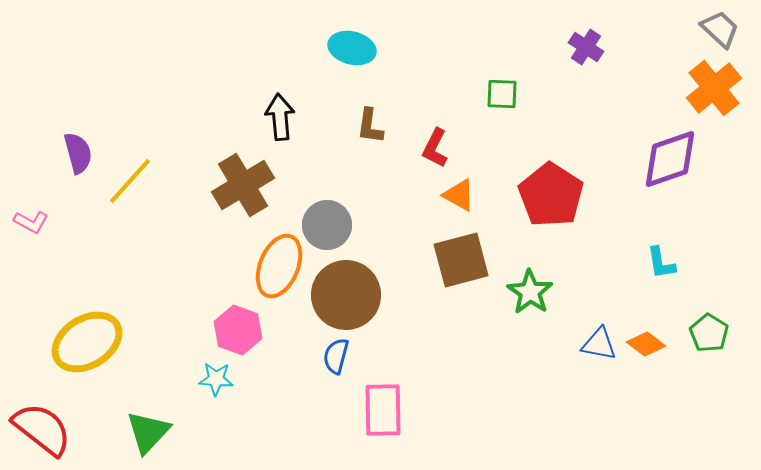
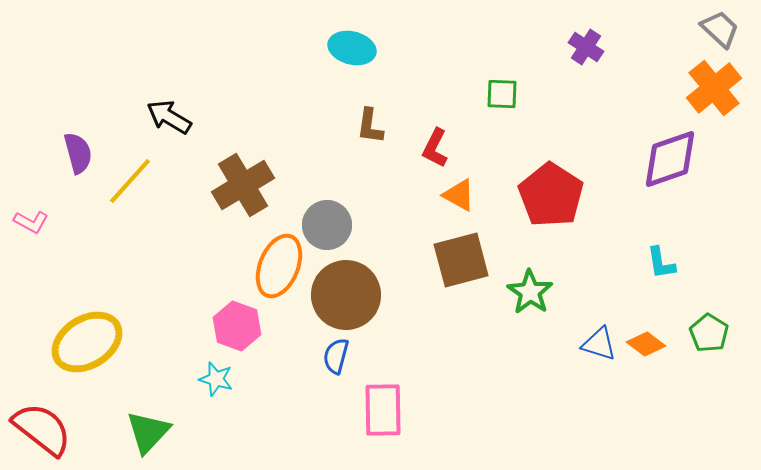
black arrow: moved 111 px left; rotated 54 degrees counterclockwise
pink hexagon: moved 1 px left, 4 px up
blue triangle: rotated 6 degrees clockwise
cyan star: rotated 12 degrees clockwise
